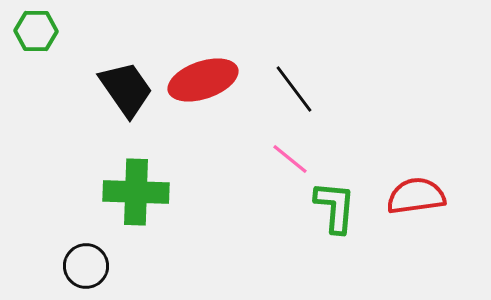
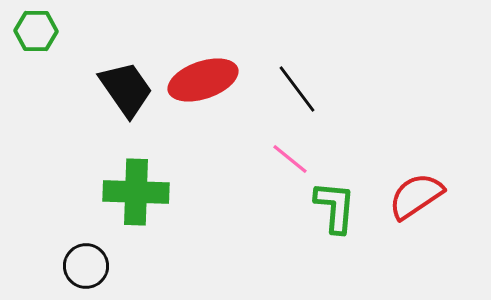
black line: moved 3 px right
red semicircle: rotated 26 degrees counterclockwise
